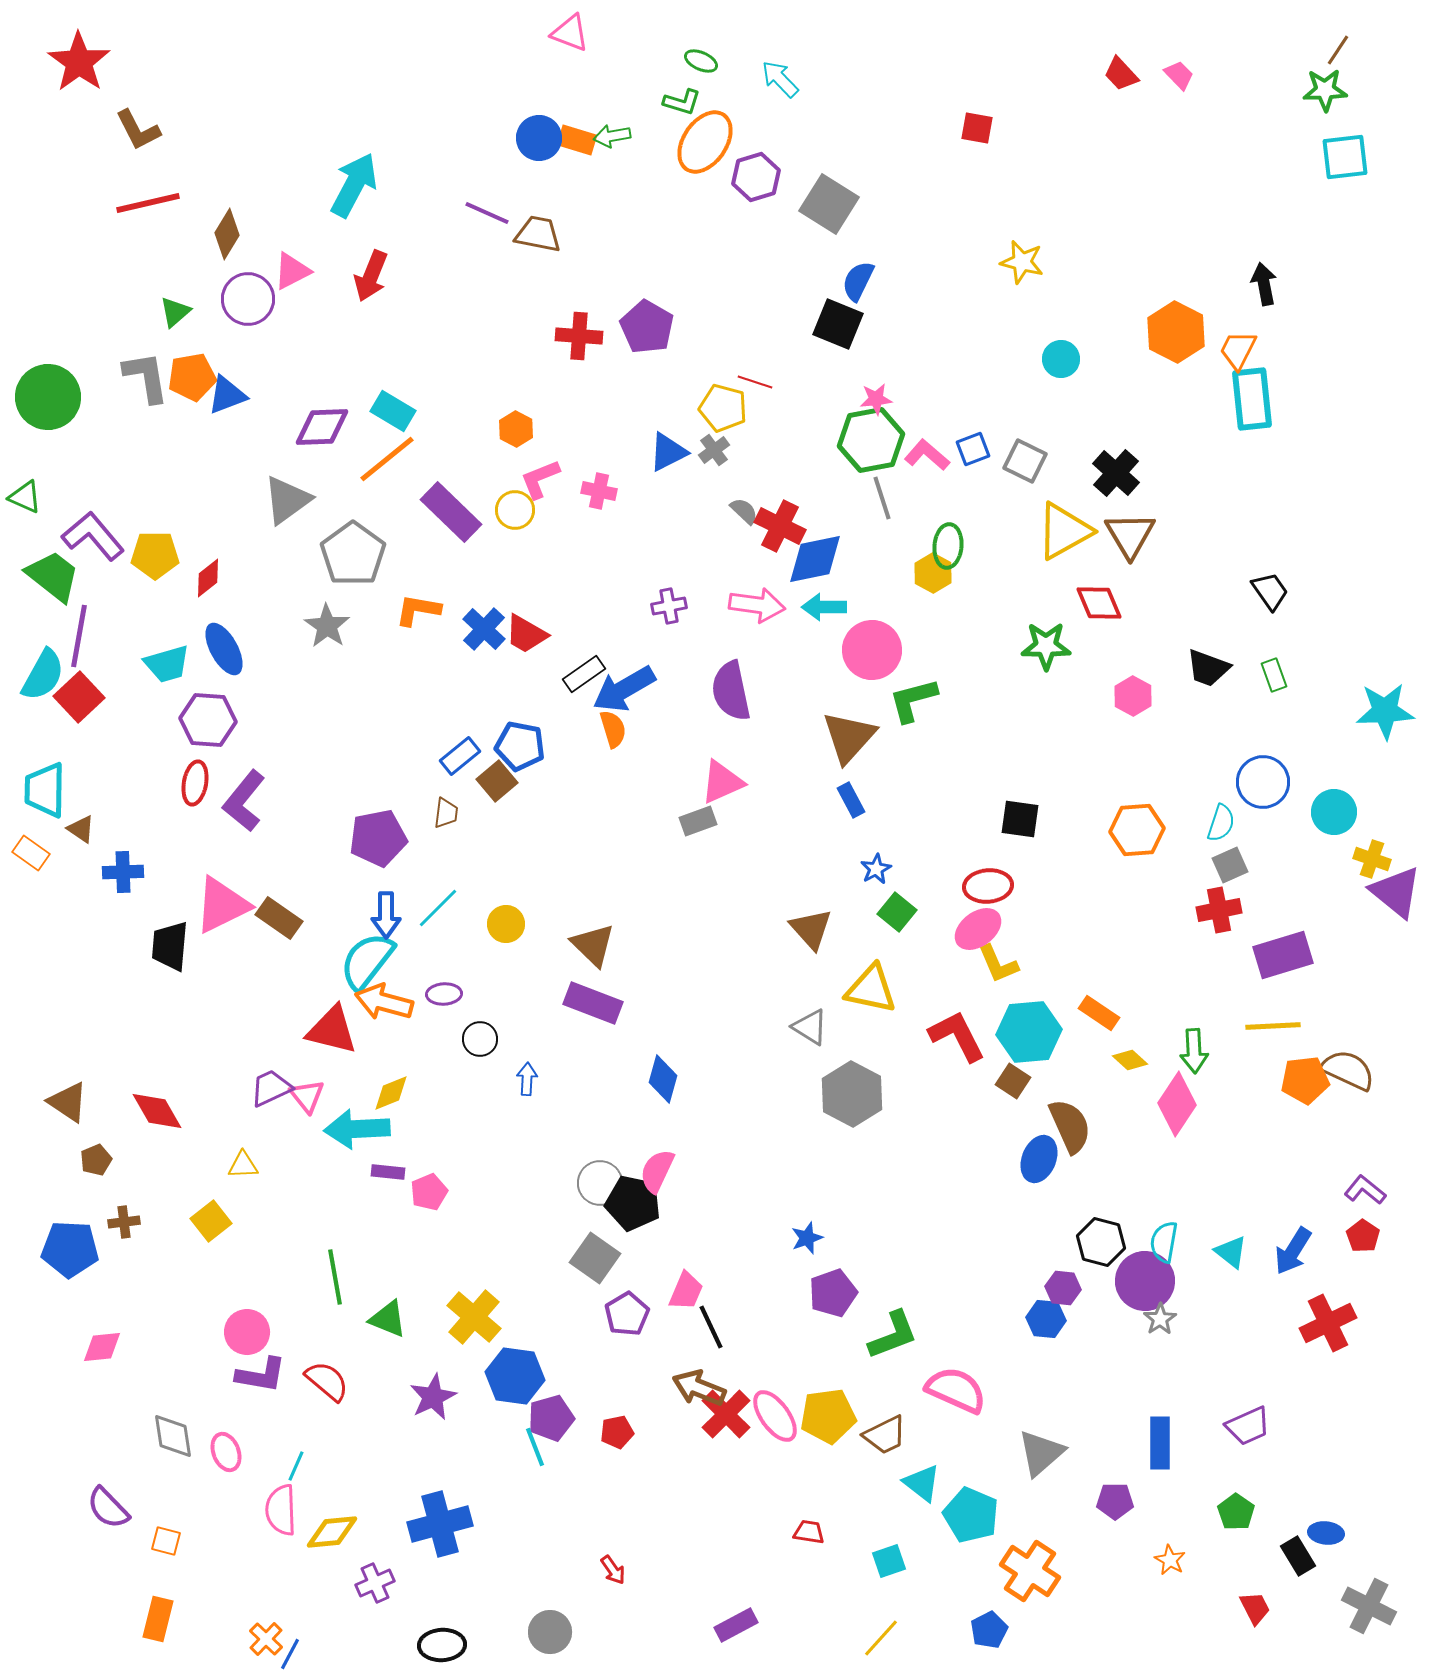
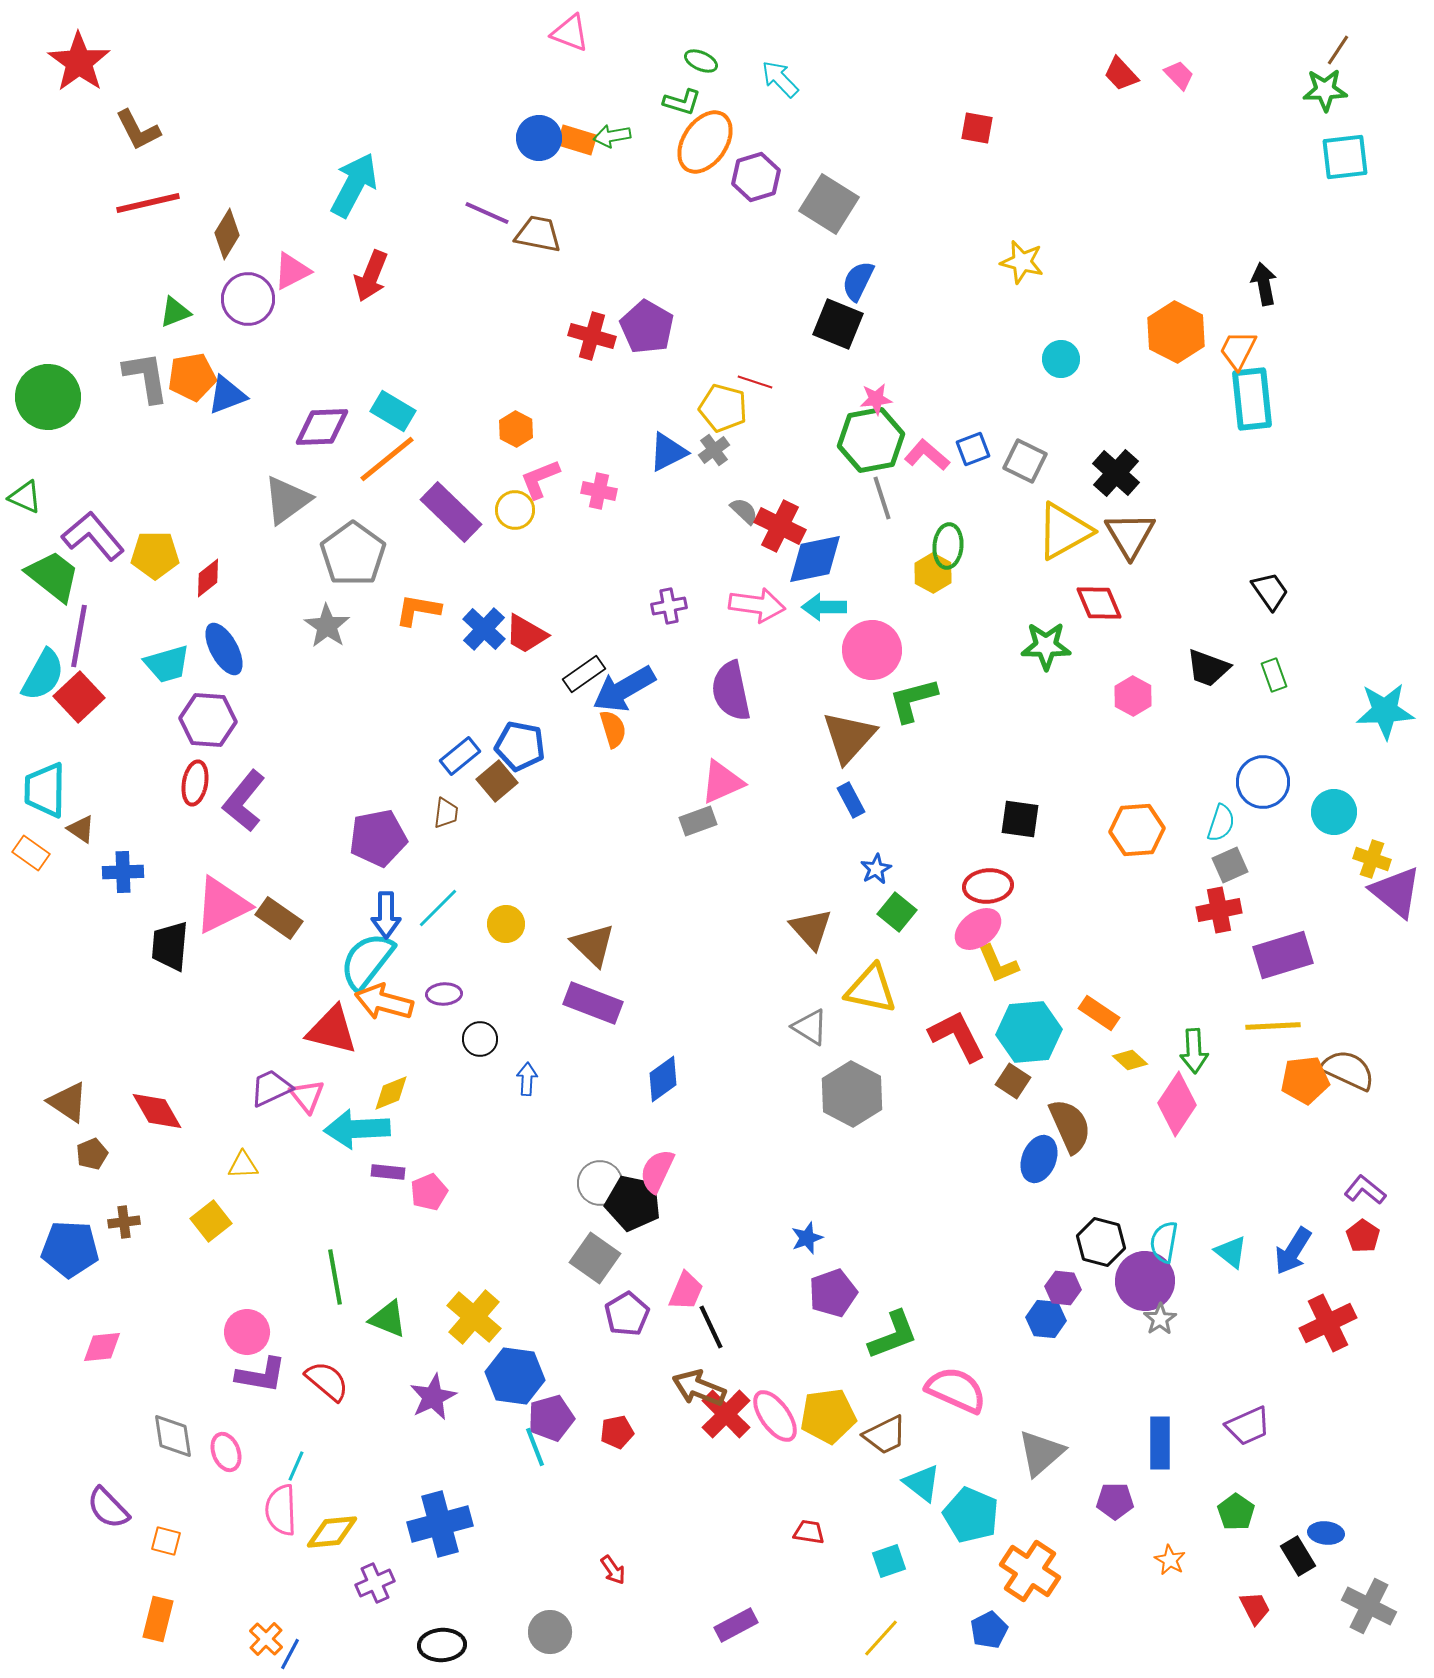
green triangle at (175, 312): rotated 20 degrees clockwise
red cross at (579, 336): moved 13 px right; rotated 12 degrees clockwise
blue diamond at (663, 1079): rotated 39 degrees clockwise
brown pentagon at (96, 1160): moved 4 px left, 6 px up
